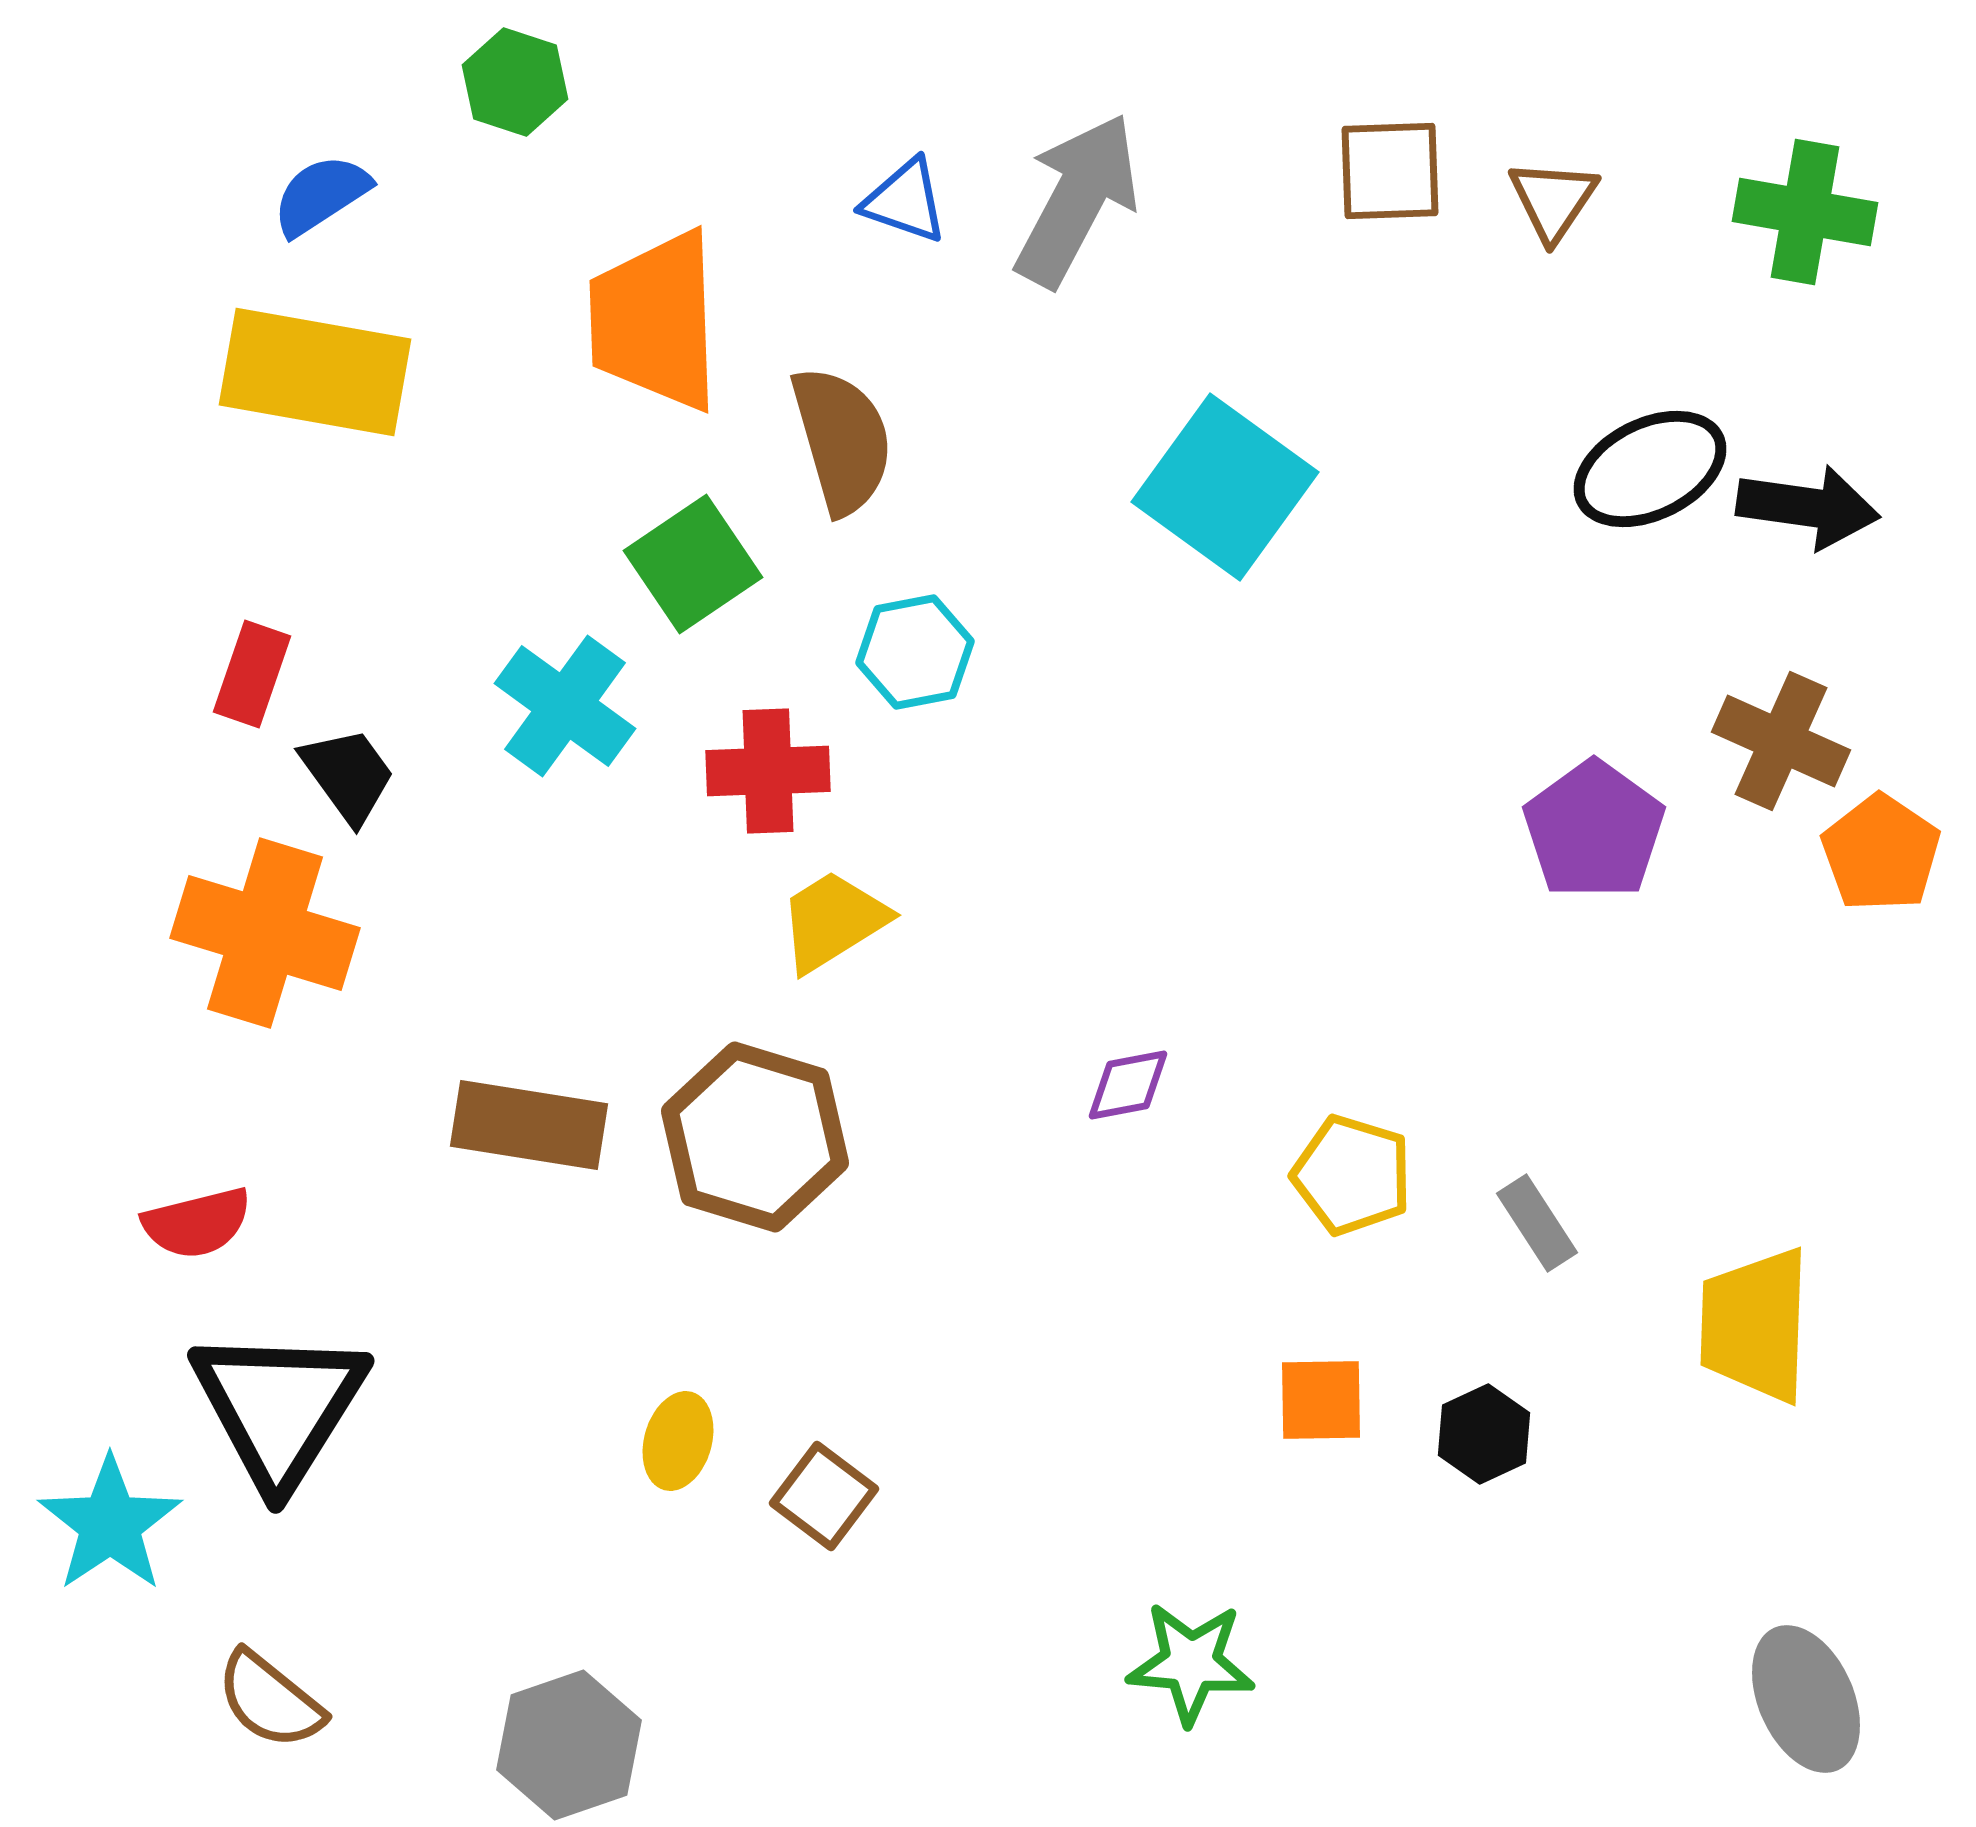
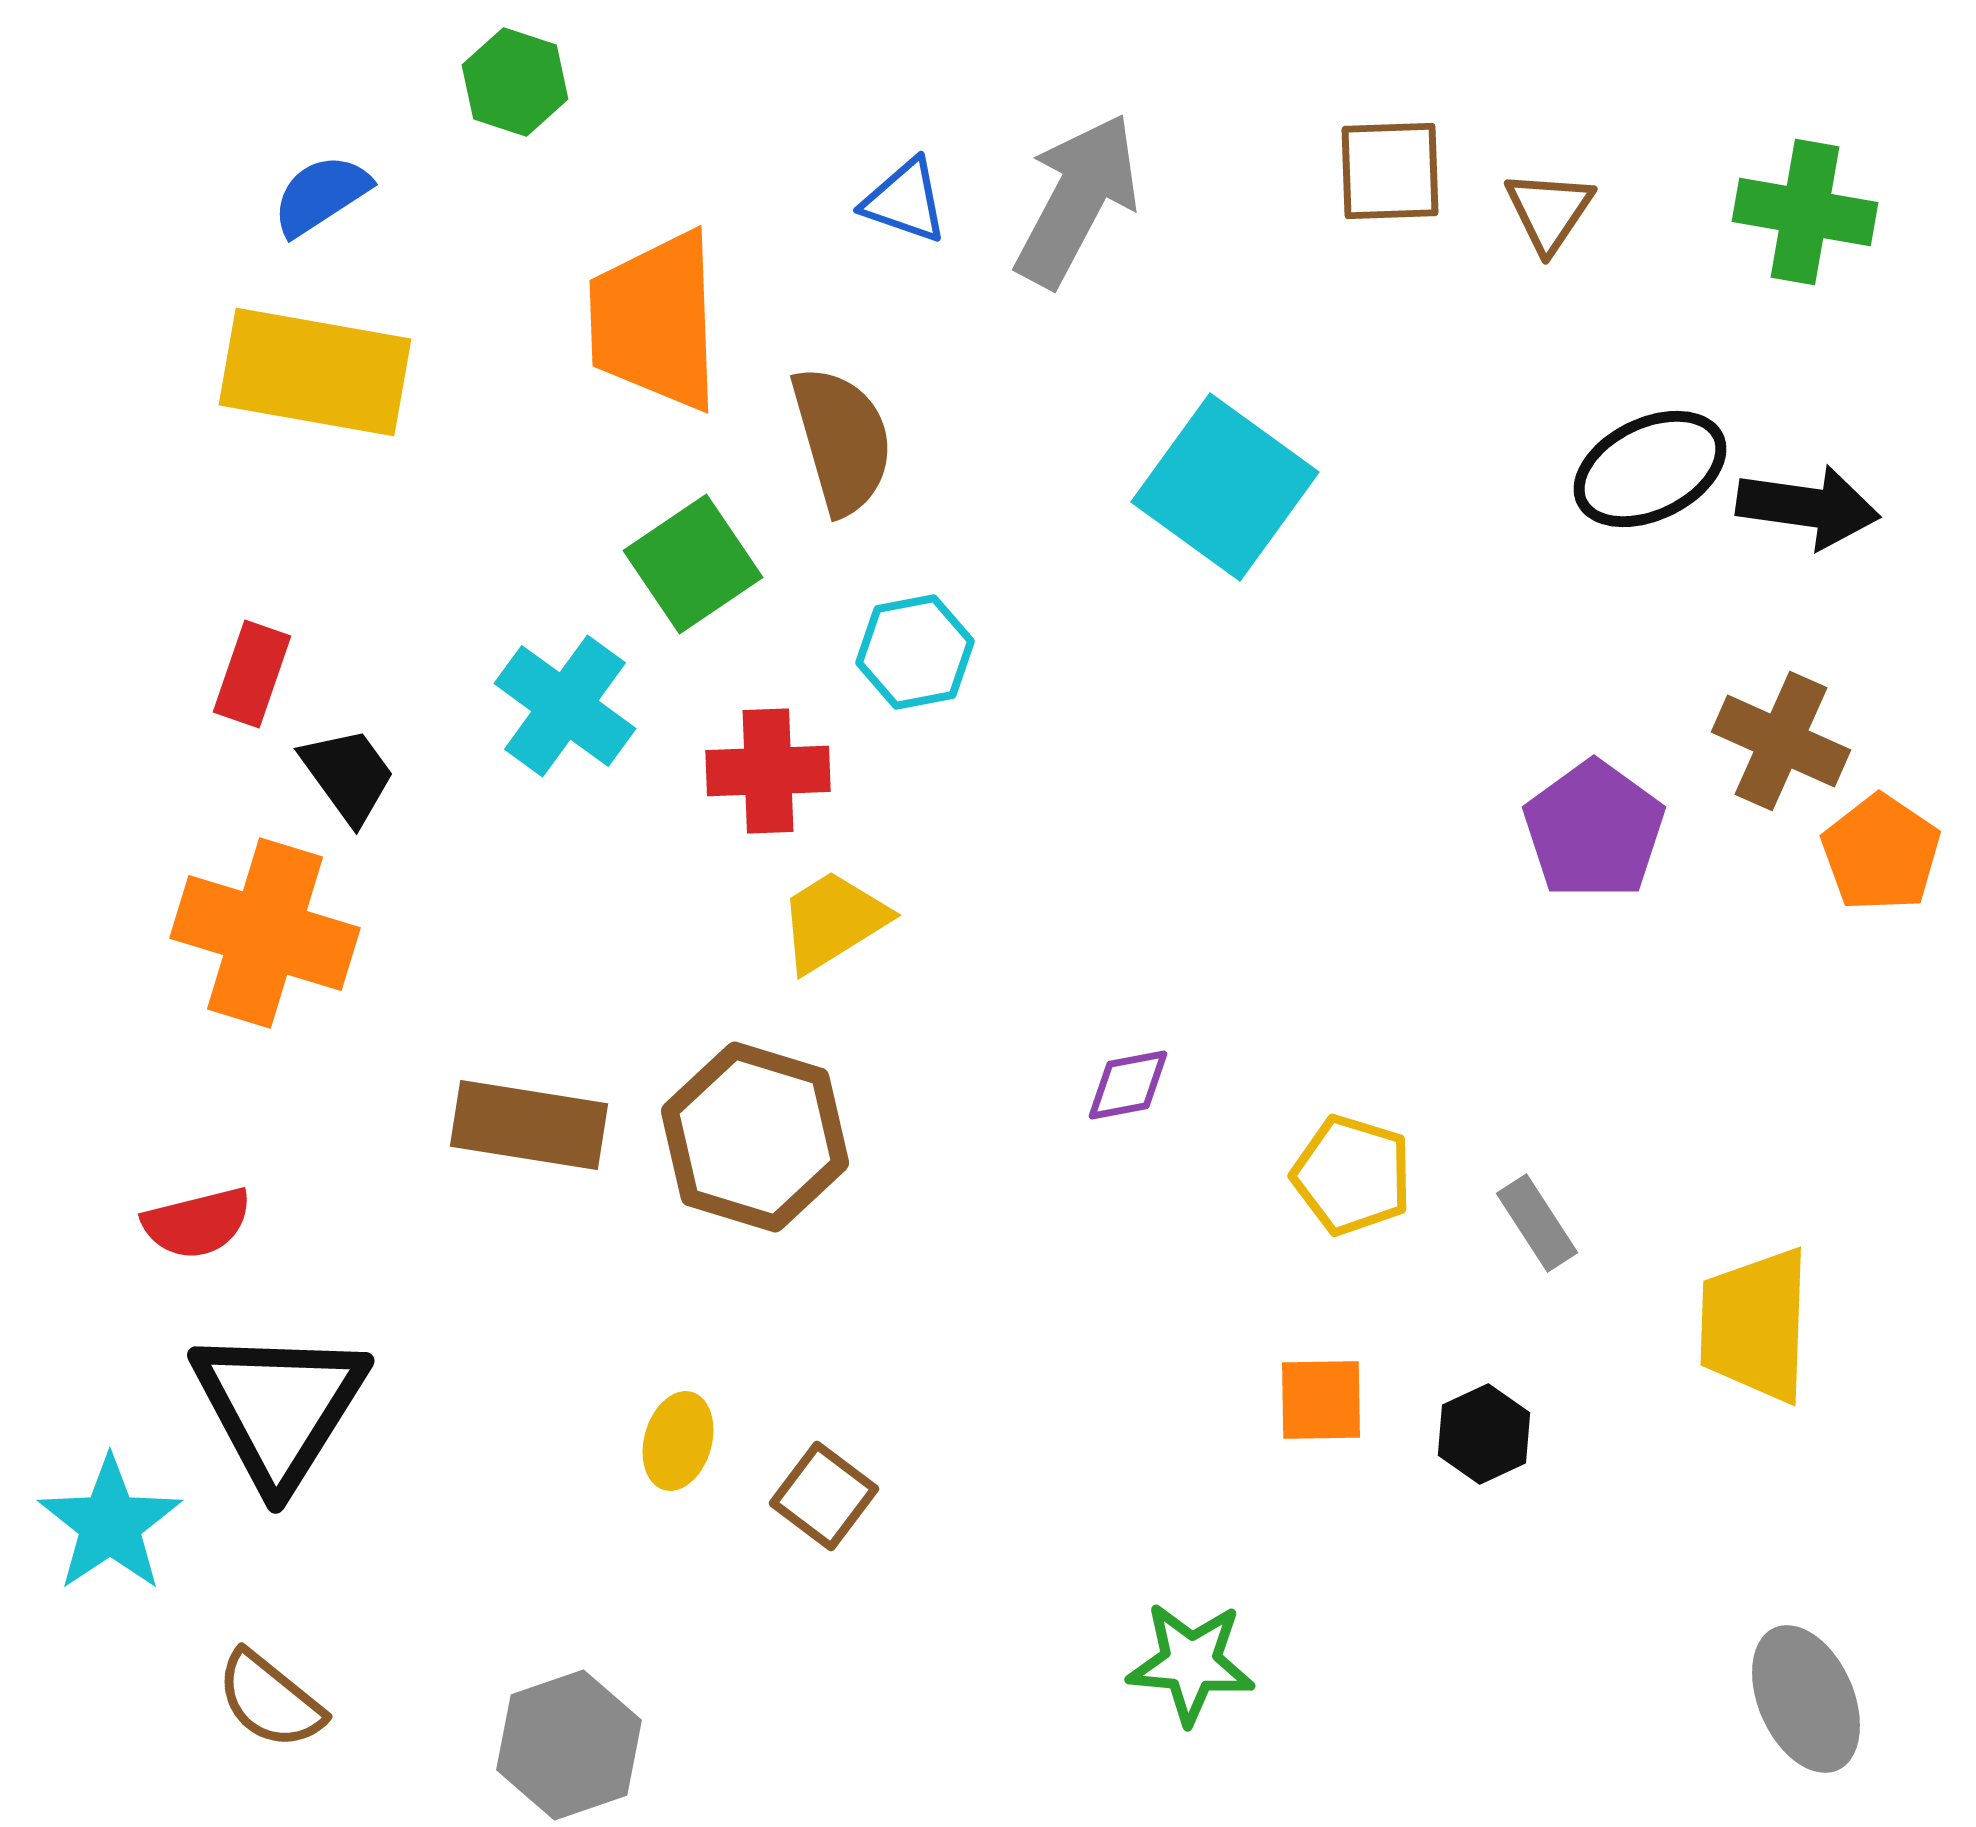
brown triangle at (1553, 200): moved 4 px left, 11 px down
